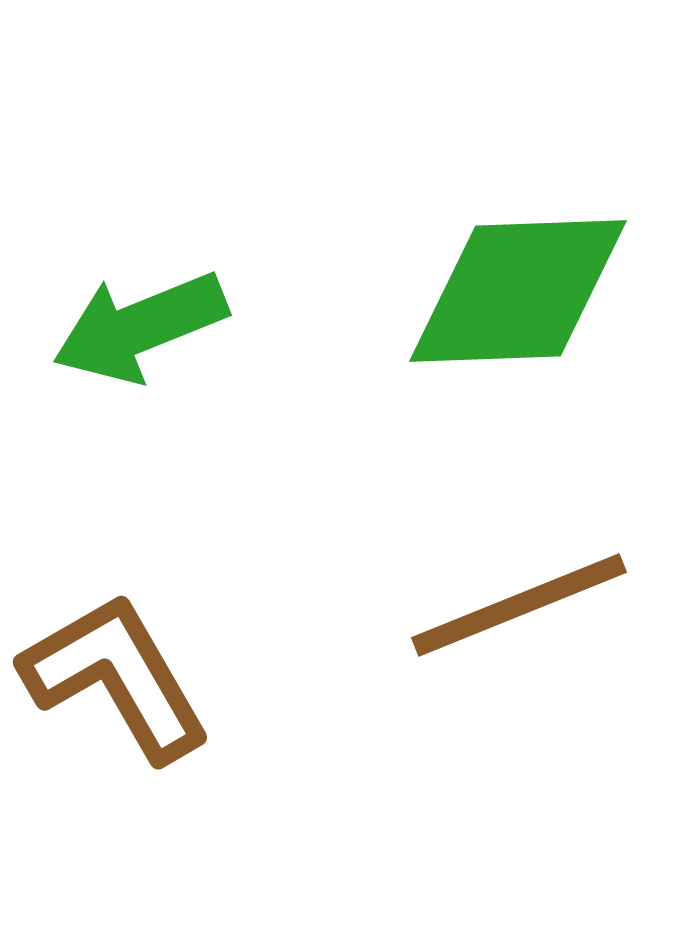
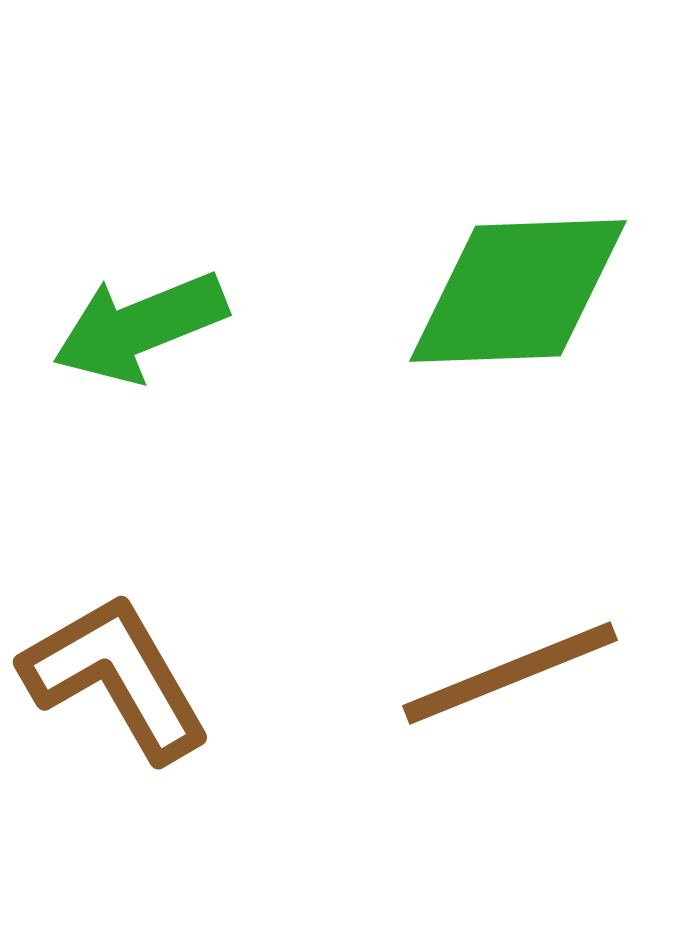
brown line: moved 9 px left, 68 px down
